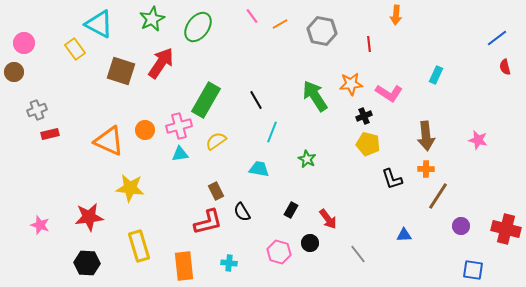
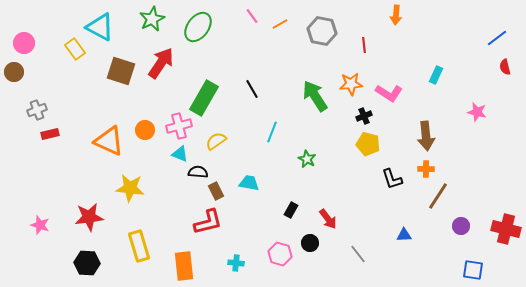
cyan triangle at (99, 24): moved 1 px right, 3 px down
red line at (369, 44): moved 5 px left, 1 px down
green rectangle at (206, 100): moved 2 px left, 2 px up
black line at (256, 100): moved 4 px left, 11 px up
pink star at (478, 140): moved 1 px left, 28 px up
cyan triangle at (180, 154): rotated 30 degrees clockwise
cyan trapezoid at (259, 169): moved 10 px left, 14 px down
black semicircle at (242, 212): moved 44 px left, 40 px up; rotated 126 degrees clockwise
pink hexagon at (279, 252): moved 1 px right, 2 px down
cyan cross at (229, 263): moved 7 px right
